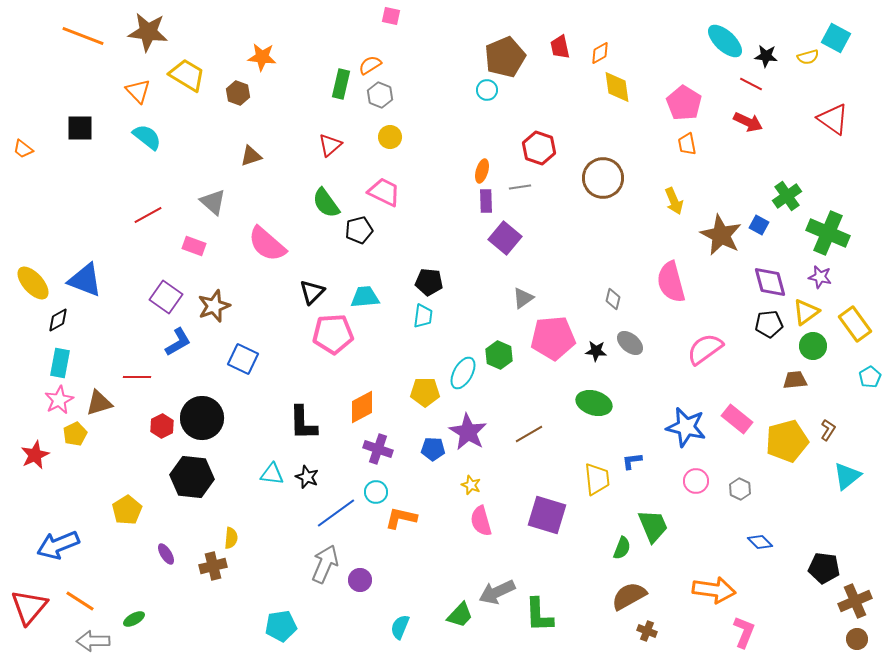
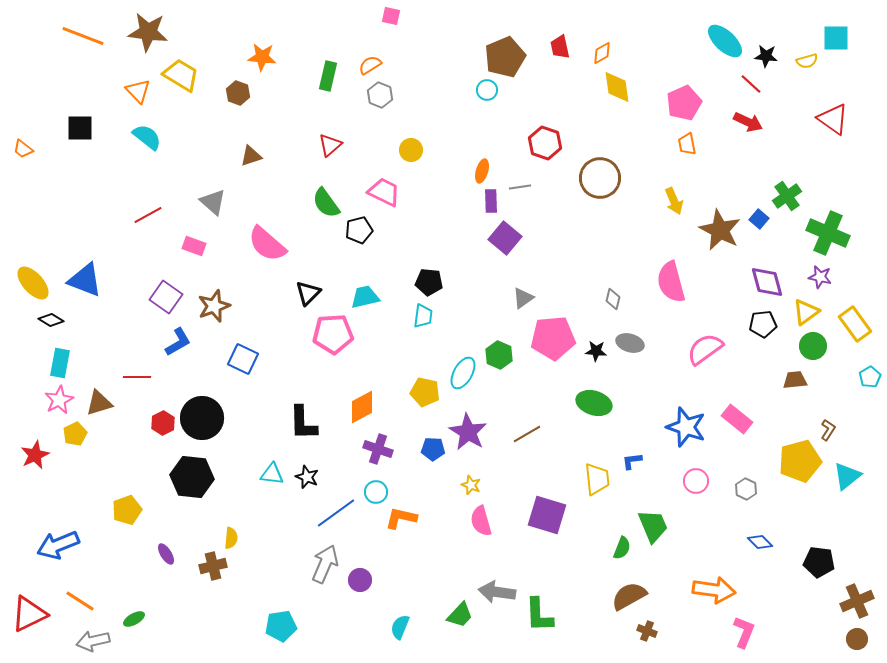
cyan square at (836, 38): rotated 28 degrees counterclockwise
orange diamond at (600, 53): moved 2 px right
yellow semicircle at (808, 57): moved 1 px left, 4 px down
yellow trapezoid at (187, 75): moved 6 px left
green rectangle at (341, 84): moved 13 px left, 8 px up
red line at (751, 84): rotated 15 degrees clockwise
pink pentagon at (684, 103): rotated 16 degrees clockwise
yellow circle at (390, 137): moved 21 px right, 13 px down
red hexagon at (539, 148): moved 6 px right, 5 px up
brown circle at (603, 178): moved 3 px left
purple rectangle at (486, 201): moved 5 px right
blue square at (759, 225): moved 6 px up; rotated 12 degrees clockwise
brown star at (721, 235): moved 1 px left, 5 px up
purple diamond at (770, 282): moved 3 px left
black triangle at (312, 292): moved 4 px left, 1 px down
cyan trapezoid at (365, 297): rotated 8 degrees counterclockwise
black diamond at (58, 320): moved 7 px left; rotated 60 degrees clockwise
black pentagon at (769, 324): moved 6 px left
gray ellipse at (630, 343): rotated 24 degrees counterclockwise
yellow pentagon at (425, 392): rotated 12 degrees clockwise
red hexagon at (162, 426): moved 1 px right, 3 px up
blue star at (686, 427): rotated 6 degrees clockwise
brown line at (529, 434): moved 2 px left
yellow pentagon at (787, 441): moved 13 px right, 20 px down
gray hexagon at (740, 489): moved 6 px right
yellow pentagon at (127, 510): rotated 12 degrees clockwise
black pentagon at (824, 568): moved 5 px left, 6 px up
gray arrow at (497, 592): rotated 33 degrees clockwise
brown cross at (855, 601): moved 2 px right
red triangle at (29, 607): moved 7 px down; rotated 24 degrees clockwise
gray arrow at (93, 641): rotated 12 degrees counterclockwise
